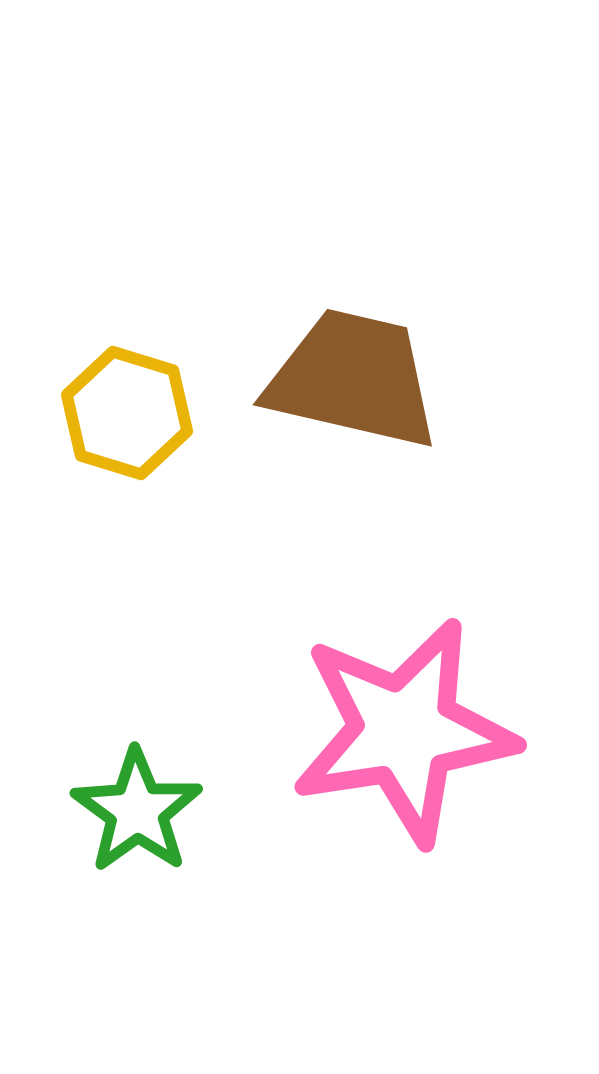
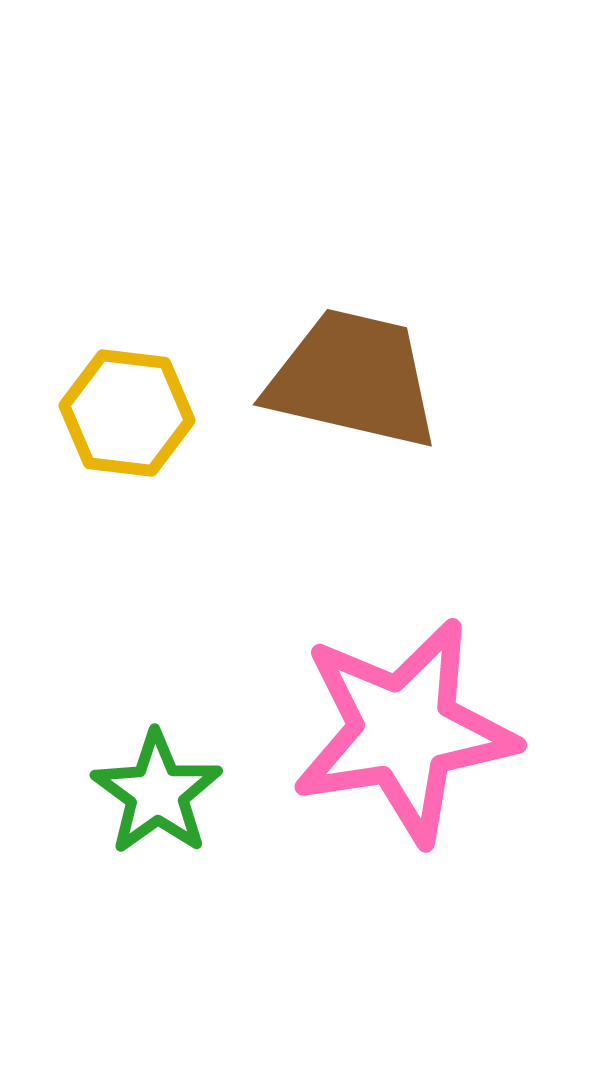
yellow hexagon: rotated 10 degrees counterclockwise
green star: moved 20 px right, 18 px up
